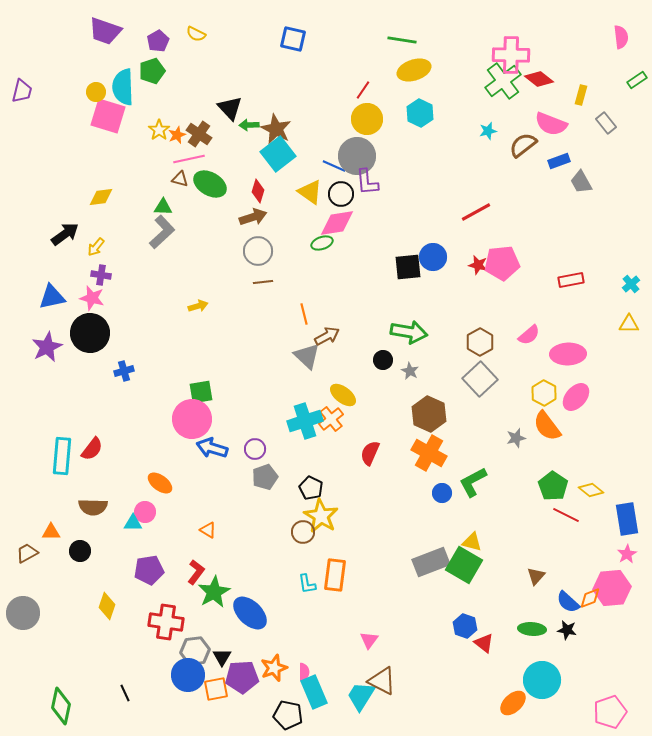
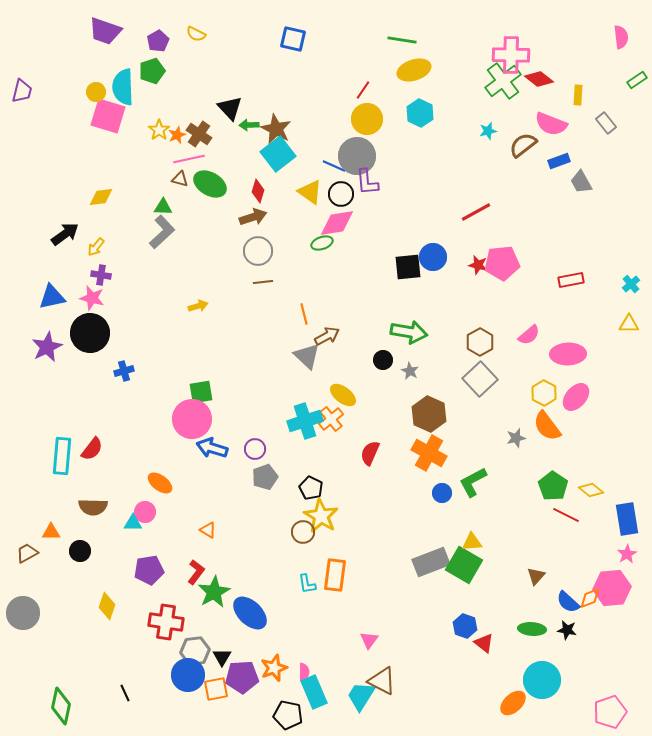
yellow rectangle at (581, 95): moved 3 px left; rotated 12 degrees counterclockwise
yellow triangle at (472, 542): rotated 20 degrees counterclockwise
